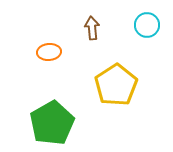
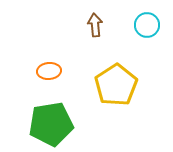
brown arrow: moved 3 px right, 3 px up
orange ellipse: moved 19 px down
green pentagon: moved 1 px left, 1 px down; rotated 21 degrees clockwise
